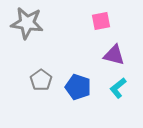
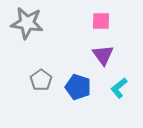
pink square: rotated 12 degrees clockwise
purple triangle: moved 11 px left; rotated 40 degrees clockwise
cyan L-shape: moved 1 px right
